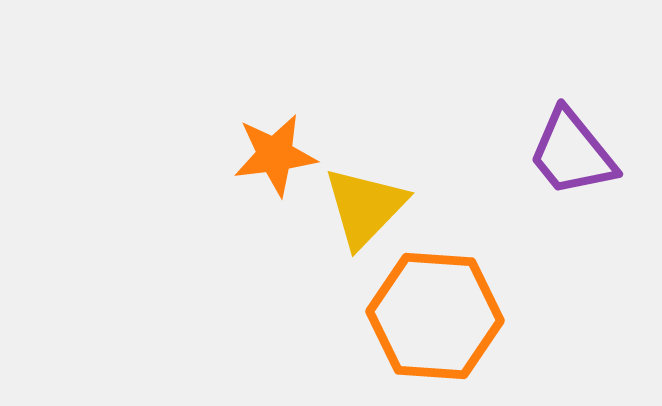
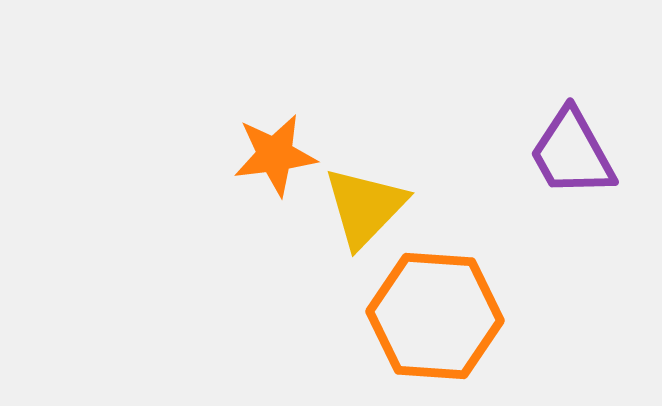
purple trapezoid: rotated 10 degrees clockwise
